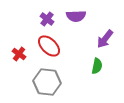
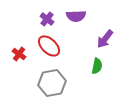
gray hexagon: moved 5 px right, 1 px down; rotated 16 degrees counterclockwise
